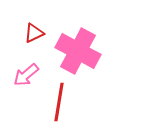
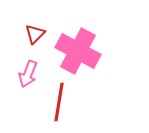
red triangle: moved 1 px right, 1 px down; rotated 20 degrees counterclockwise
pink arrow: moved 2 px right, 1 px up; rotated 28 degrees counterclockwise
